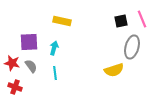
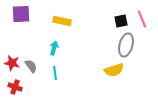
purple square: moved 8 px left, 28 px up
gray ellipse: moved 6 px left, 2 px up
